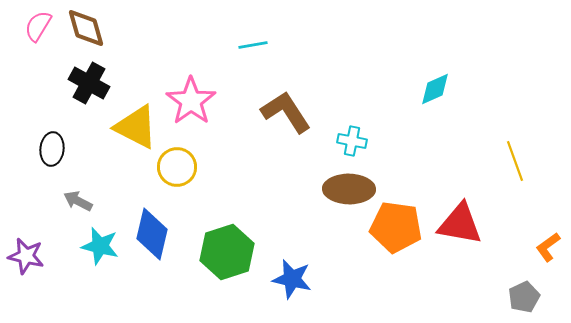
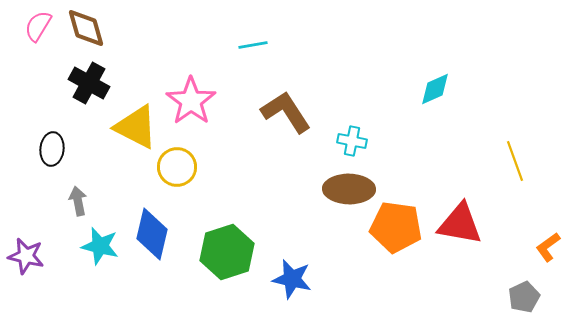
gray arrow: rotated 52 degrees clockwise
